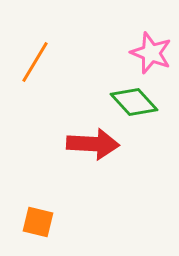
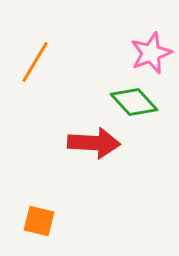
pink star: rotated 30 degrees clockwise
red arrow: moved 1 px right, 1 px up
orange square: moved 1 px right, 1 px up
